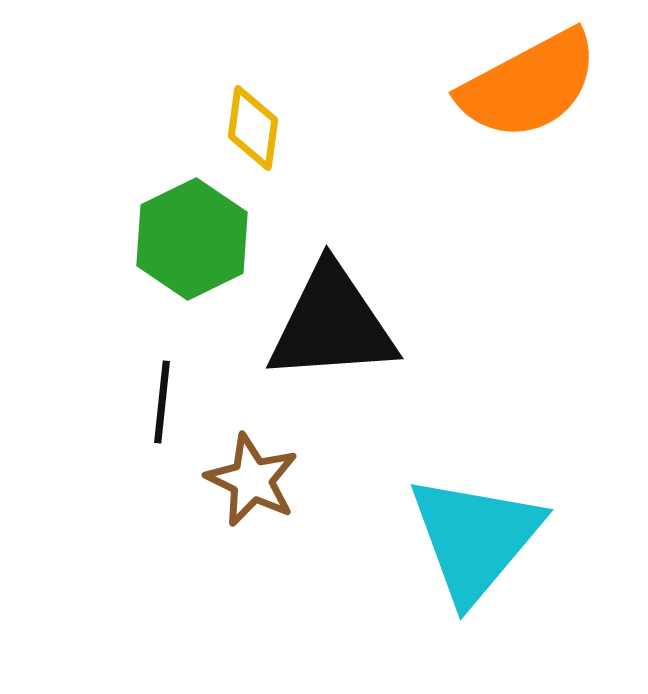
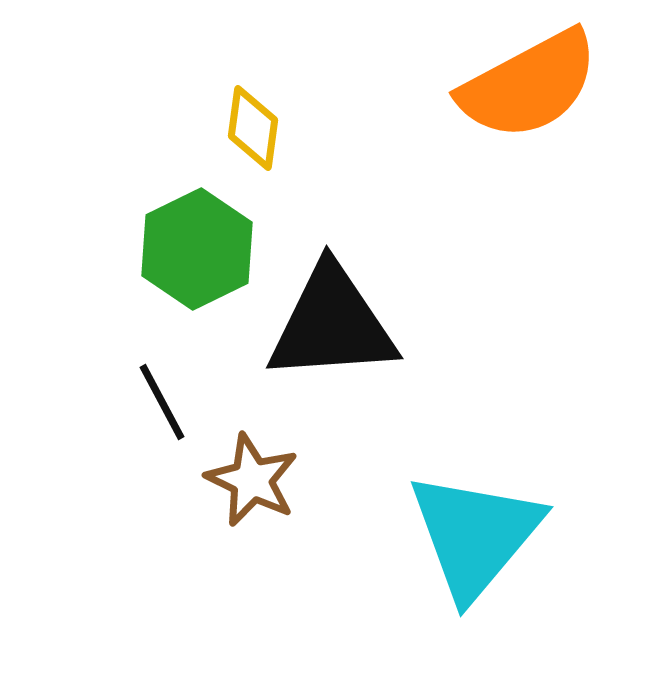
green hexagon: moved 5 px right, 10 px down
black line: rotated 34 degrees counterclockwise
cyan triangle: moved 3 px up
